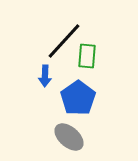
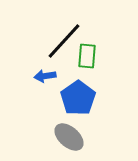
blue arrow: rotated 80 degrees clockwise
